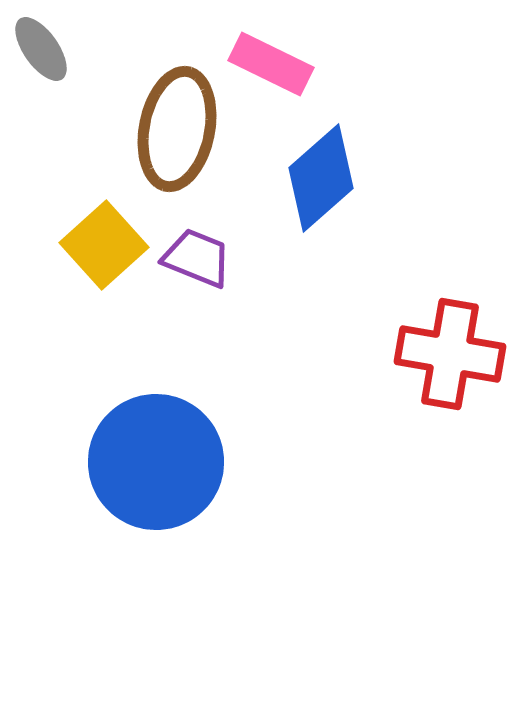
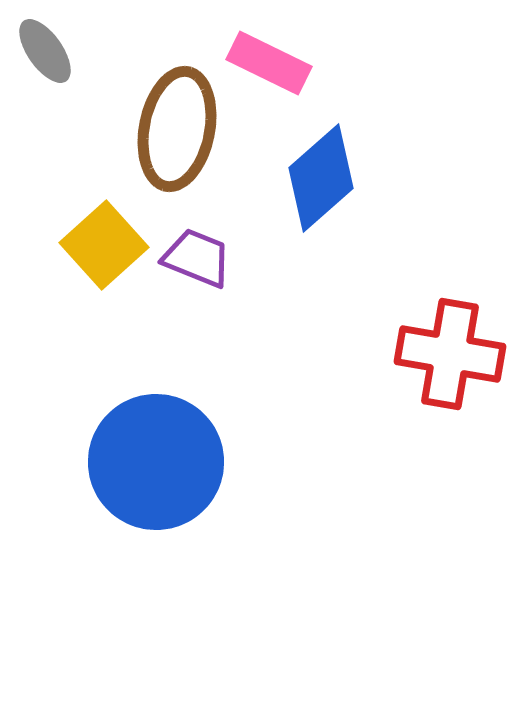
gray ellipse: moved 4 px right, 2 px down
pink rectangle: moved 2 px left, 1 px up
